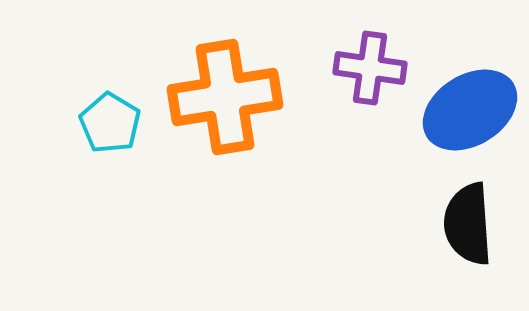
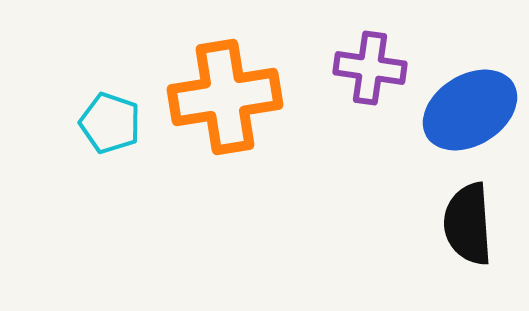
cyan pentagon: rotated 12 degrees counterclockwise
